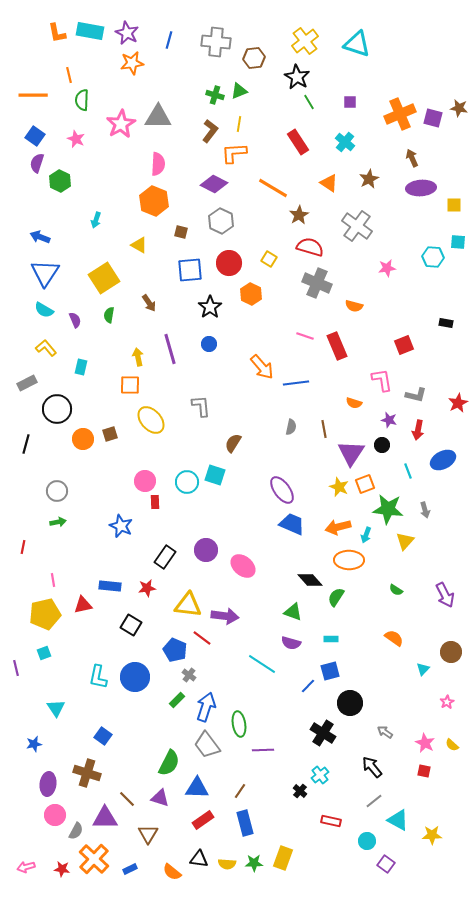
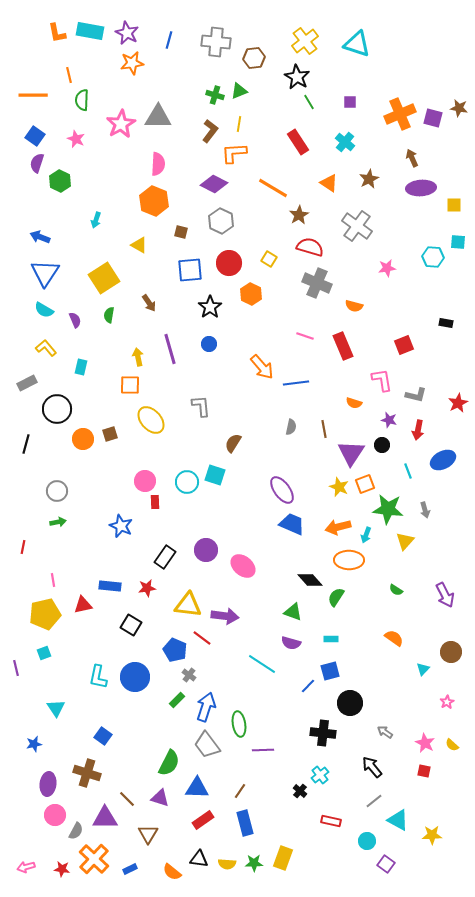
red rectangle at (337, 346): moved 6 px right
black cross at (323, 733): rotated 25 degrees counterclockwise
